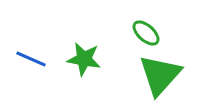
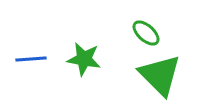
blue line: rotated 28 degrees counterclockwise
green triangle: rotated 27 degrees counterclockwise
